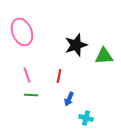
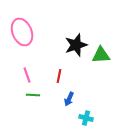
green triangle: moved 3 px left, 1 px up
green line: moved 2 px right
